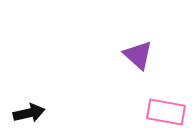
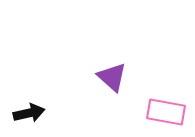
purple triangle: moved 26 px left, 22 px down
